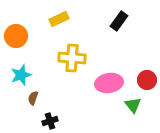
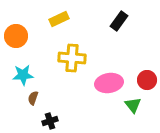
cyan star: moved 2 px right; rotated 15 degrees clockwise
